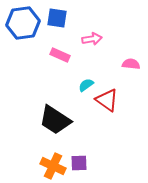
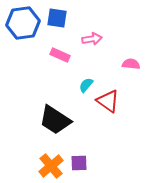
cyan semicircle: rotated 14 degrees counterclockwise
red triangle: moved 1 px right, 1 px down
orange cross: moved 2 px left; rotated 25 degrees clockwise
